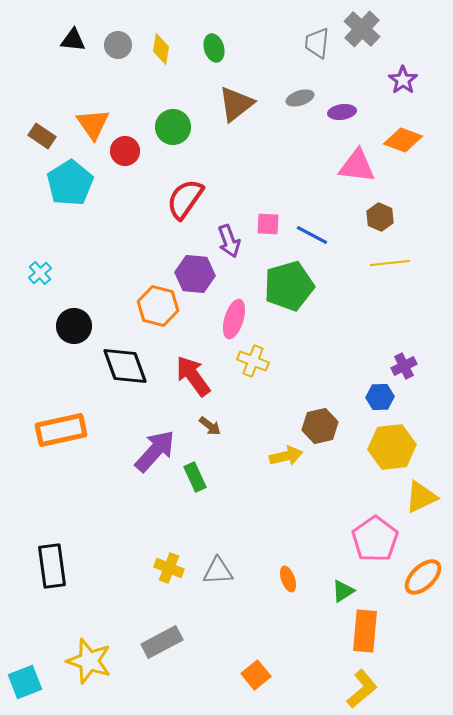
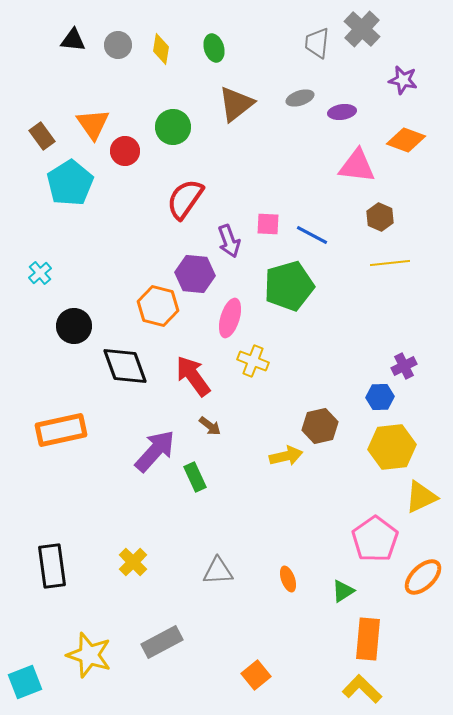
purple star at (403, 80): rotated 24 degrees counterclockwise
brown rectangle at (42, 136): rotated 20 degrees clockwise
orange diamond at (403, 140): moved 3 px right
pink ellipse at (234, 319): moved 4 px left, 1 px up
yellow cross at (169, 568): moved 36 px left, 6 px up; rotated 24 degrees clockwise
orange rectangle at (365, 631): moved 3 px right, 8 px down
yellow star at (89, 661): moved 6 px up
yellow L-shape at (362, 689): rotated 96 degrees counterclockwise
